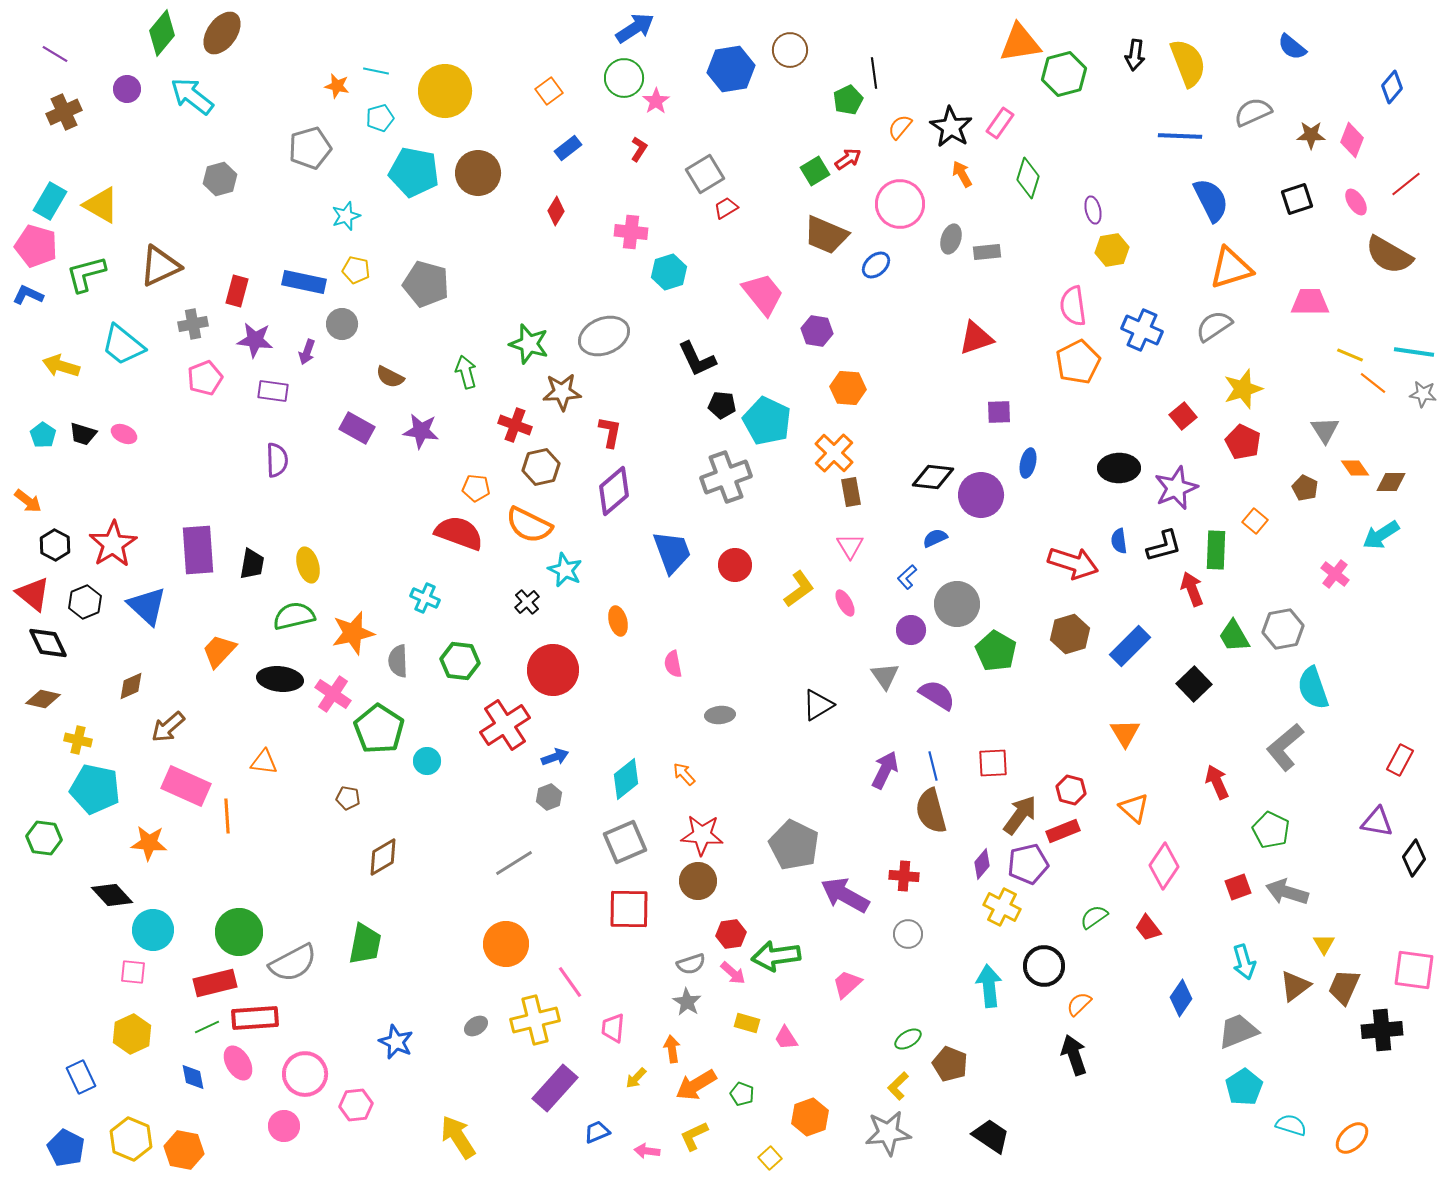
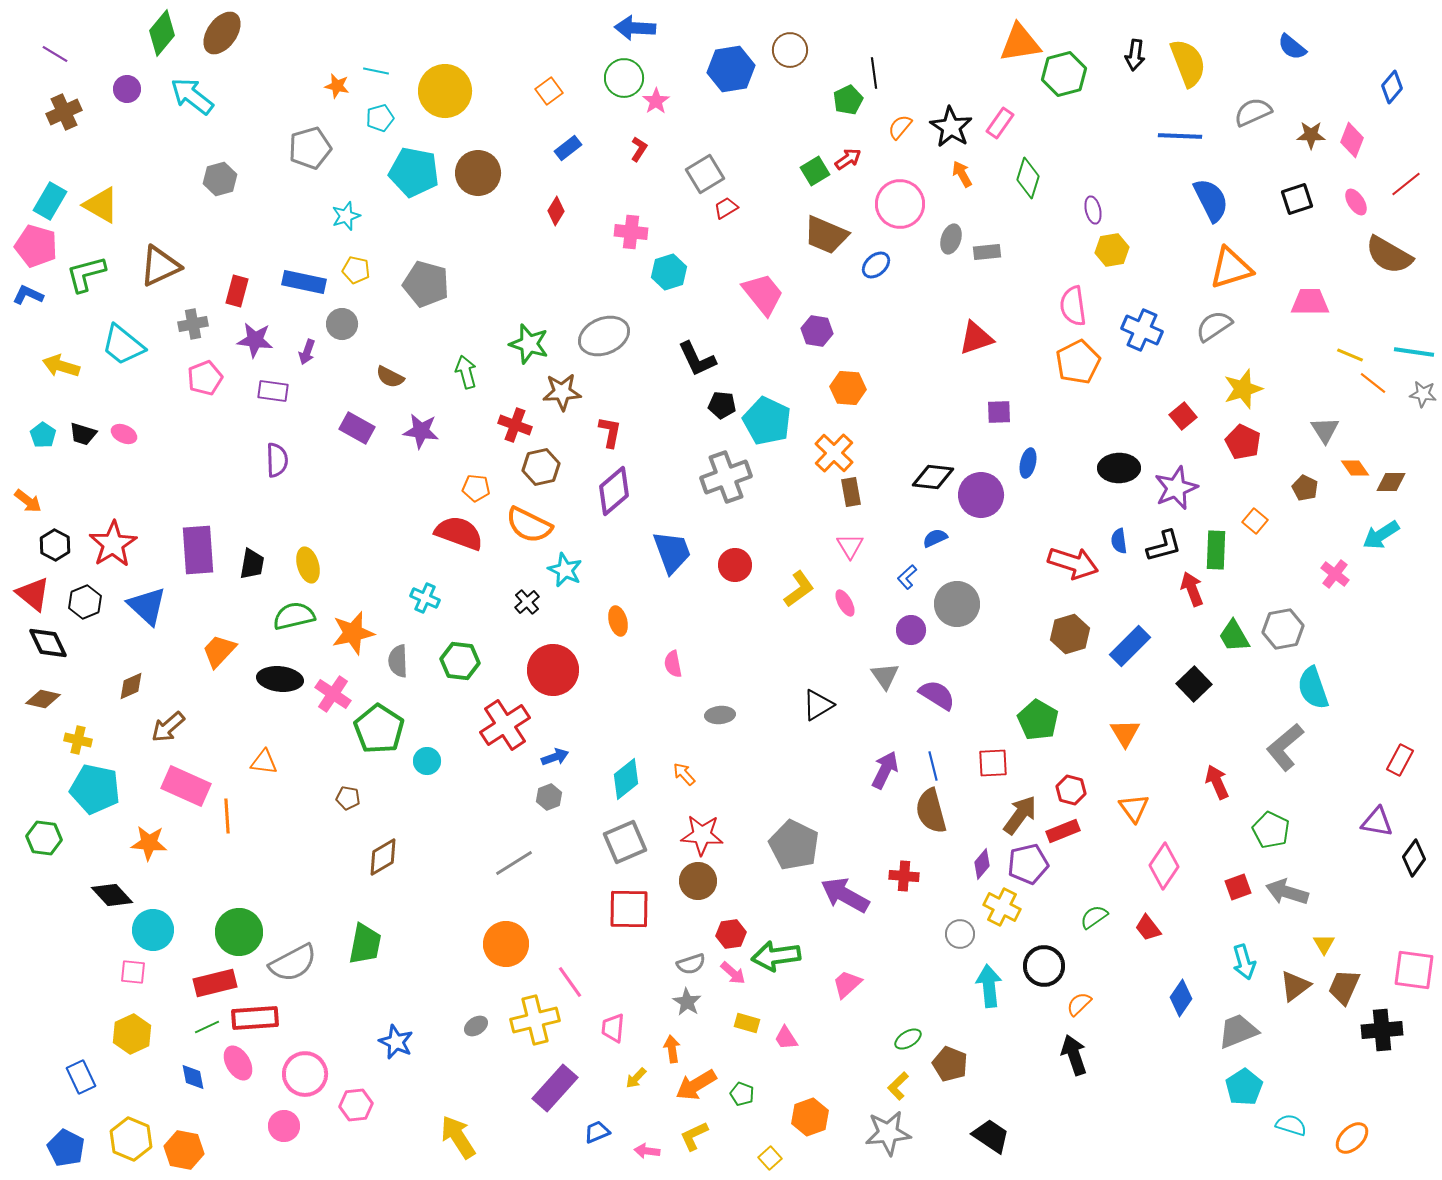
blue arrow at (635, 28): rotated 144 degrees counterclockwise
green pentagon at (996, 651): moved 42 px right, 69 px down
orange triangle at (1134, 808): rotated 12 degrees clockwise
gray circle at (908, 934): moved 52 px right
